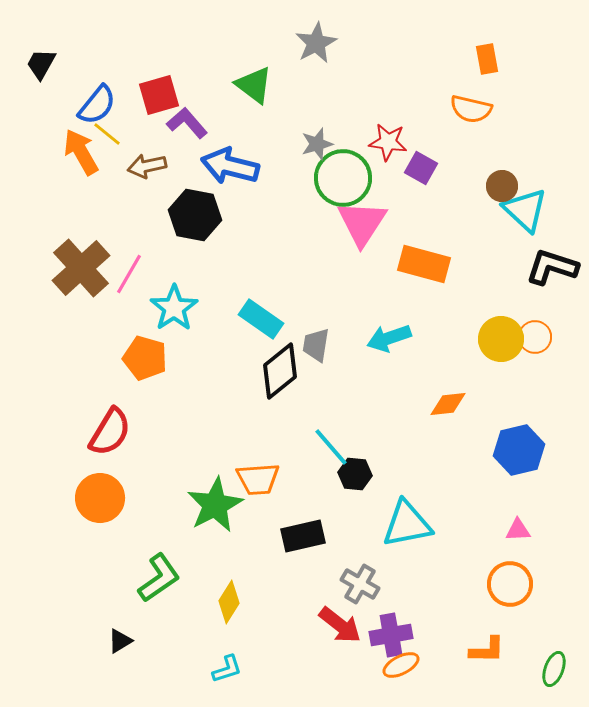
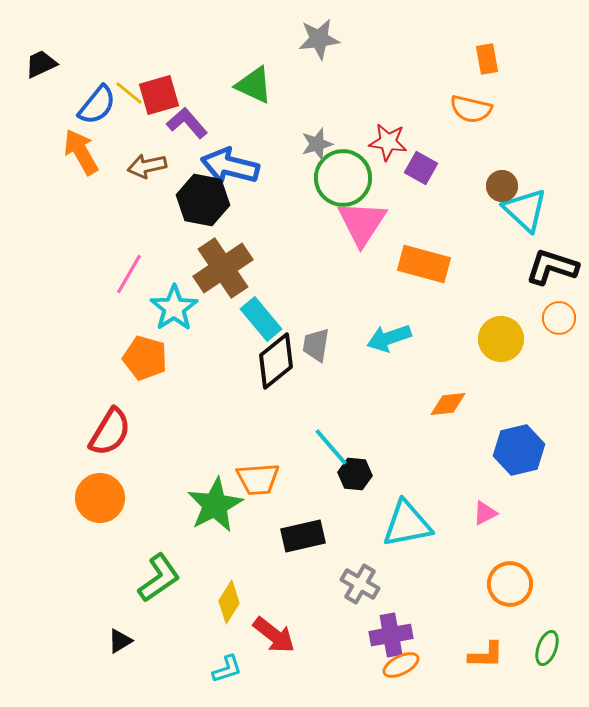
gray star at (316, 43): moved 3 px right, 4 px up; rotated 21 degrees clockwise
black trapezoid at (41, 64): rotated 36 degrees clockwise
green triangle at (254, 85): rotated 12 degrees counterclockwise
yellow line at (107, 134): moved 22 px right, 41 px up
black hexagon at (195, 215): moved 8 px right, 15 px up
brown cross at (81, 268): moved 142 px right; rotated 8 degrees clockwise
cyan rectangle at (261, 319): rotated 15 degrees clockwise
orange circle at (535, 337): moved 24 px right, 19 px up
black diamond at (280, 371): moved 4 px left, 10 px up
pink triangle at (518, 530): moved 33 px left, 17 px up; rotated 24 degrees counterclockwise
red arrow at (340, 625): moved 66 px left, 10 px down
orange L-shape at (487, 650): moved 1 px left, 5 px down
green ellipse at (554, 669): moved 7 px left, 21 px up
